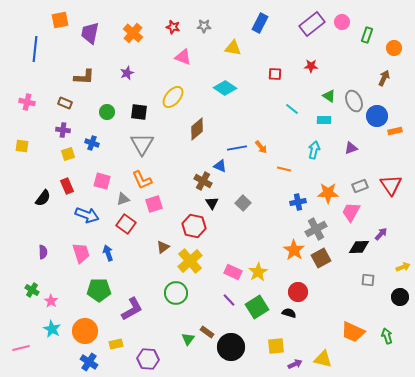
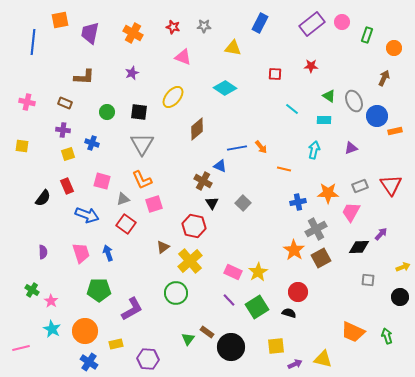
orange cross at (133, 33): rotated 12 degrees counterclockwise
blue line at (35, 49): moved 2 px left, 7 px up
purple star at (127, 73): moved 5 px right
